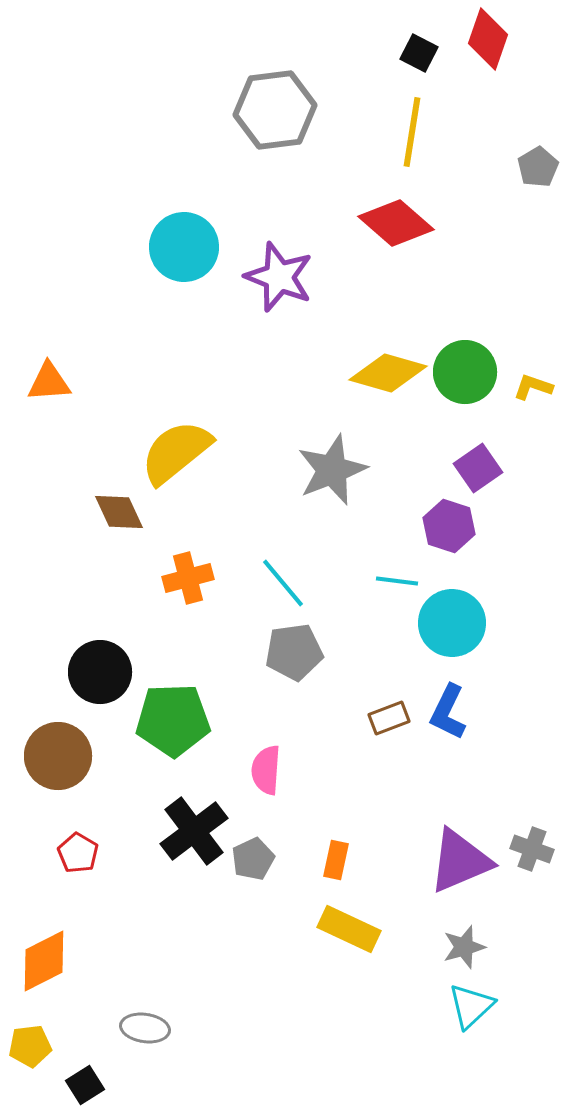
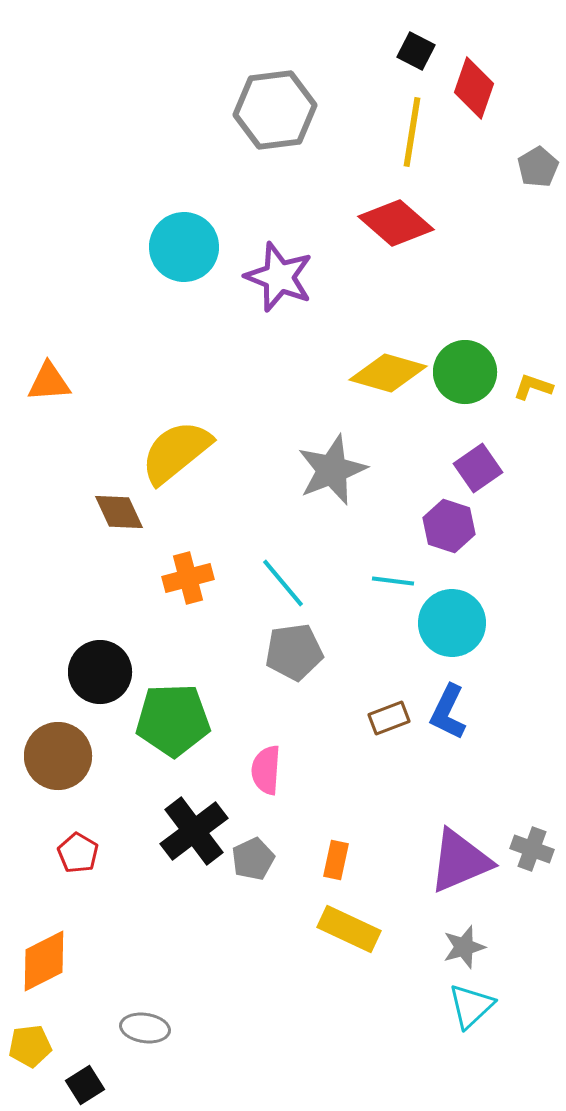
red diamond at (488, 39): moved 14 px left, 49 px down
black square at (419, 53): moved 3 px left, 2 px up
cyan line at (397, 581): moved 4 px left
